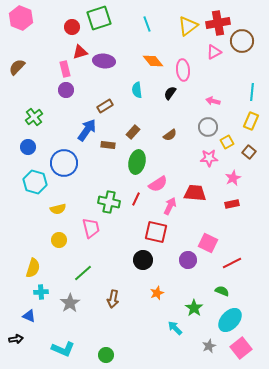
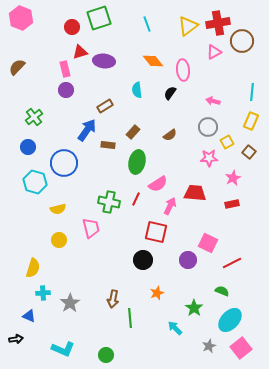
green line at (83, 273): moved 47 px right, 45 px down; rotated 54 degrees counterclockwise
cyan cross at (41, 292): moved 2 px right, 1 px down
